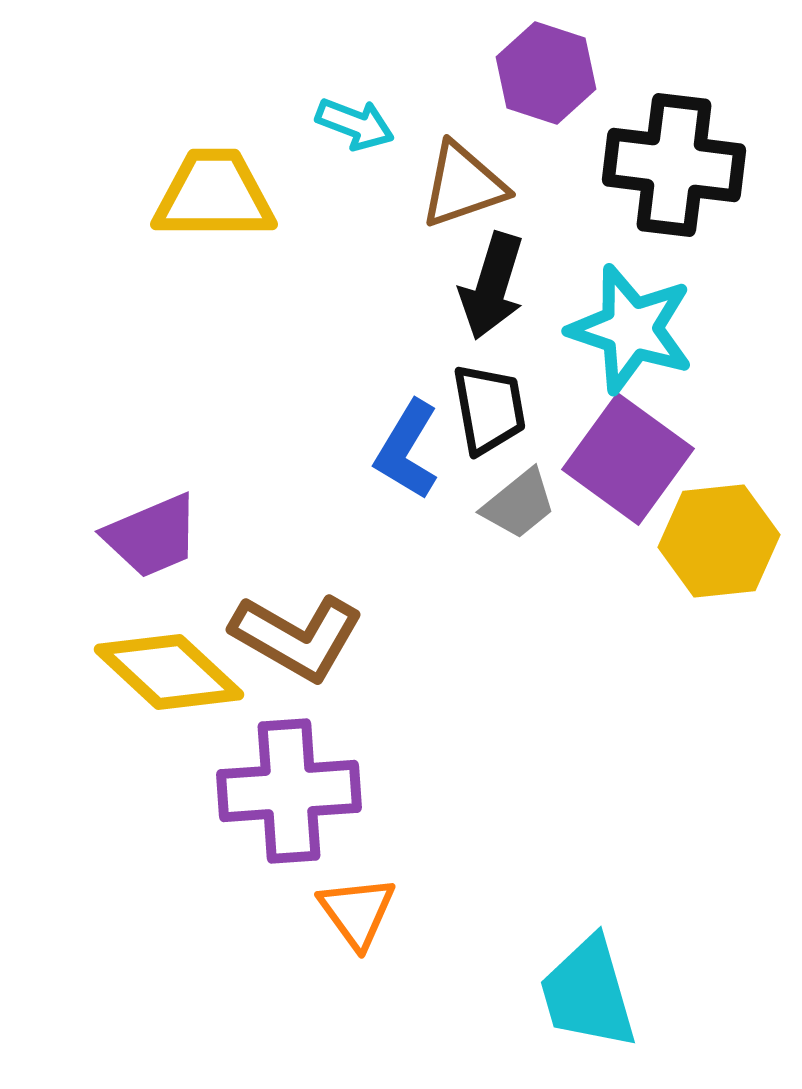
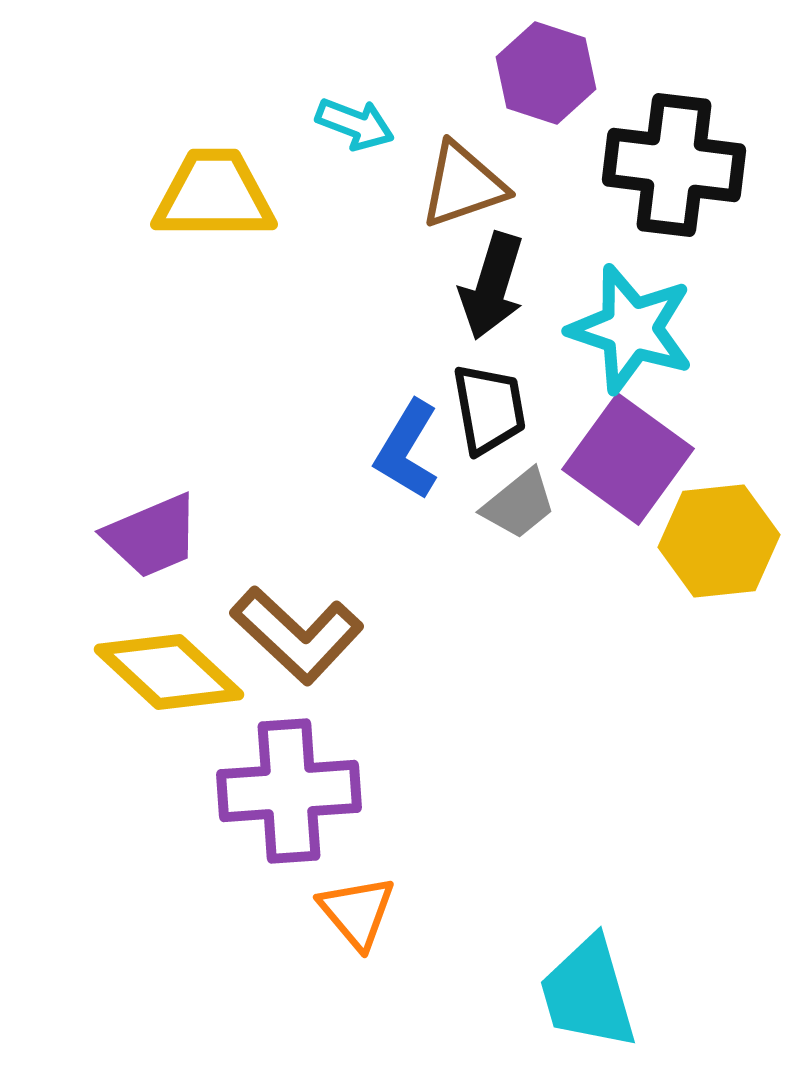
brown L-shape: moved 2 px up; rotated 13 degrees clockwise
orange triangle: rotated 4 degrees counterclockwise
